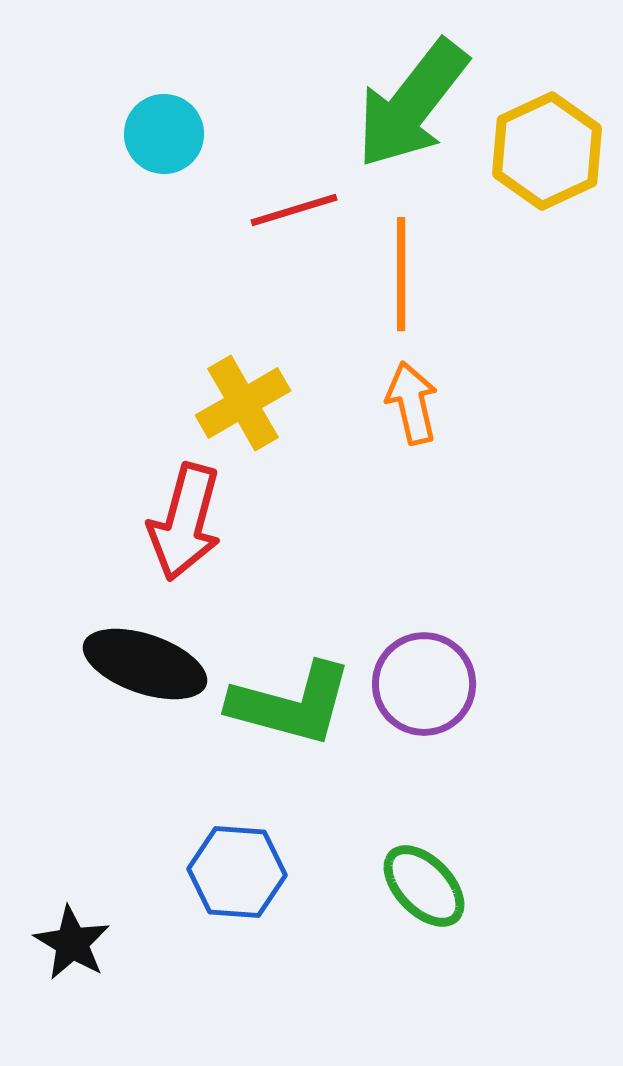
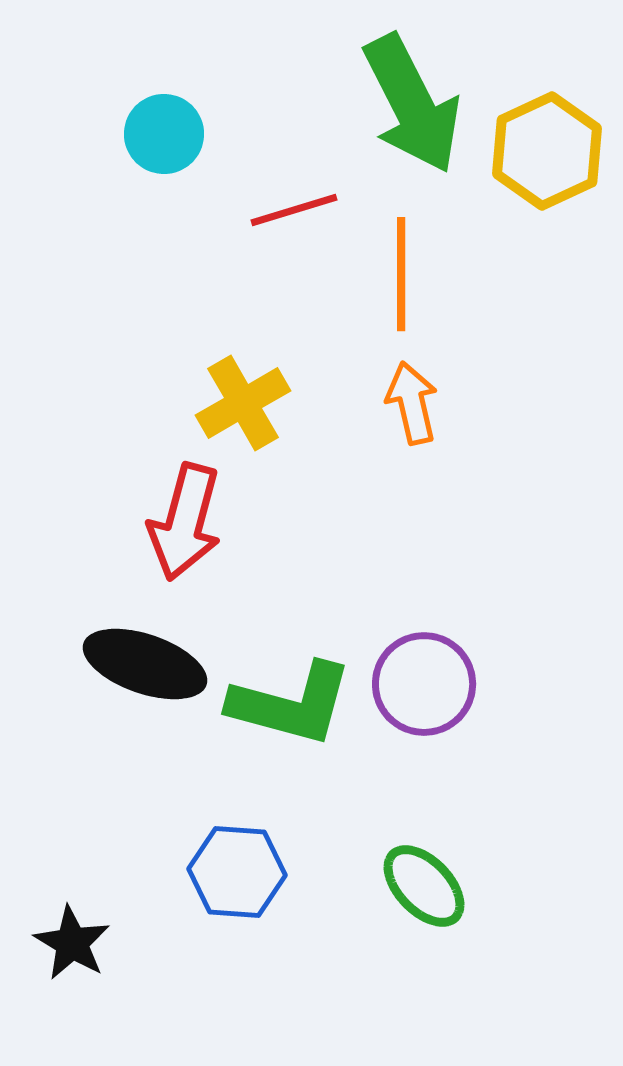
green arrow: rotated 65 degrees counterclockwise
